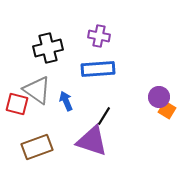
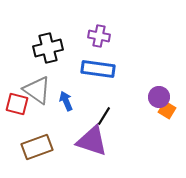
blue rectangle: rotated 12 degrees clockwise
